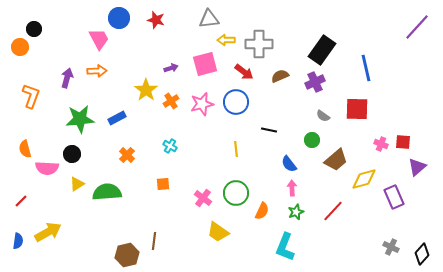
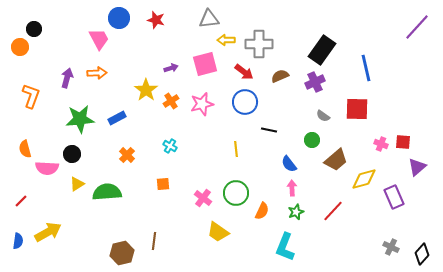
orange arrow at (97, 71): moved 2 px down
blue circle at (236, 102): moved 9 px right
brown hexagon at (127, 255): moved 5 px left, 2 px up
